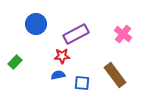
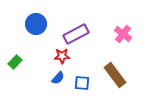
blue semicircle: moved 3 px down; rotated 144 degrees clockwise
